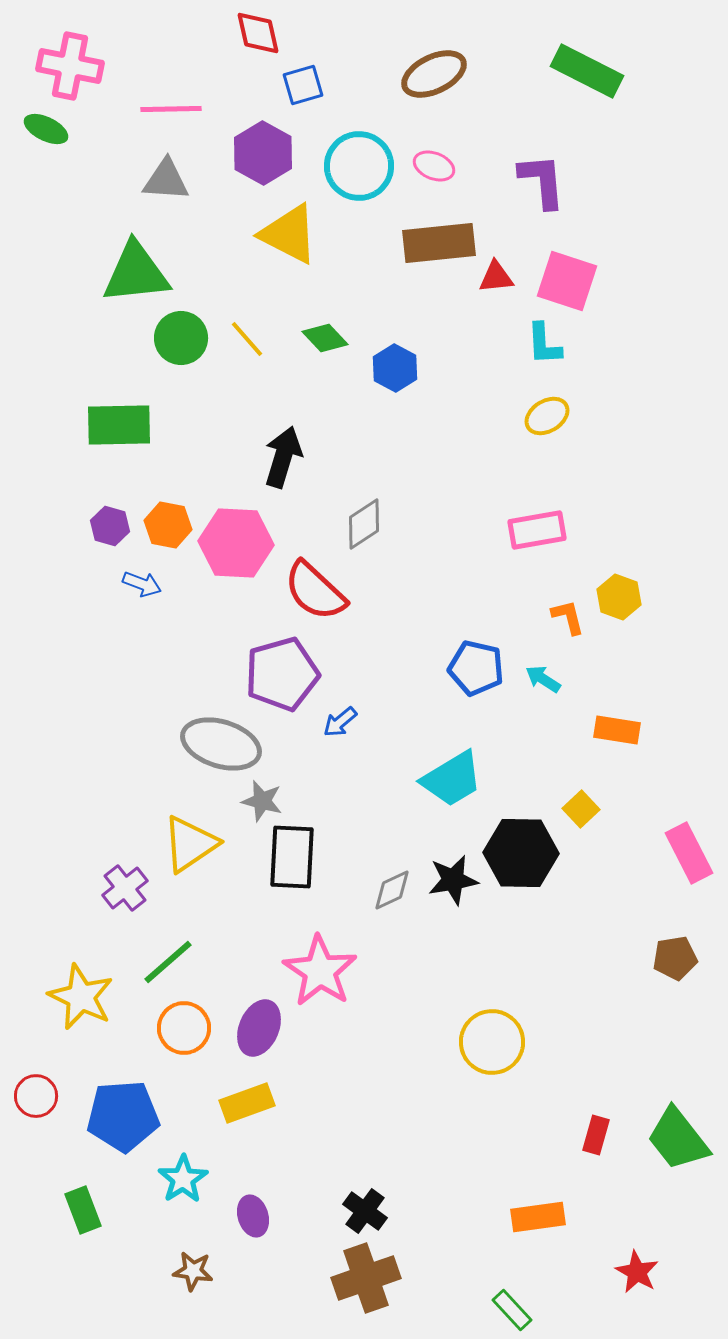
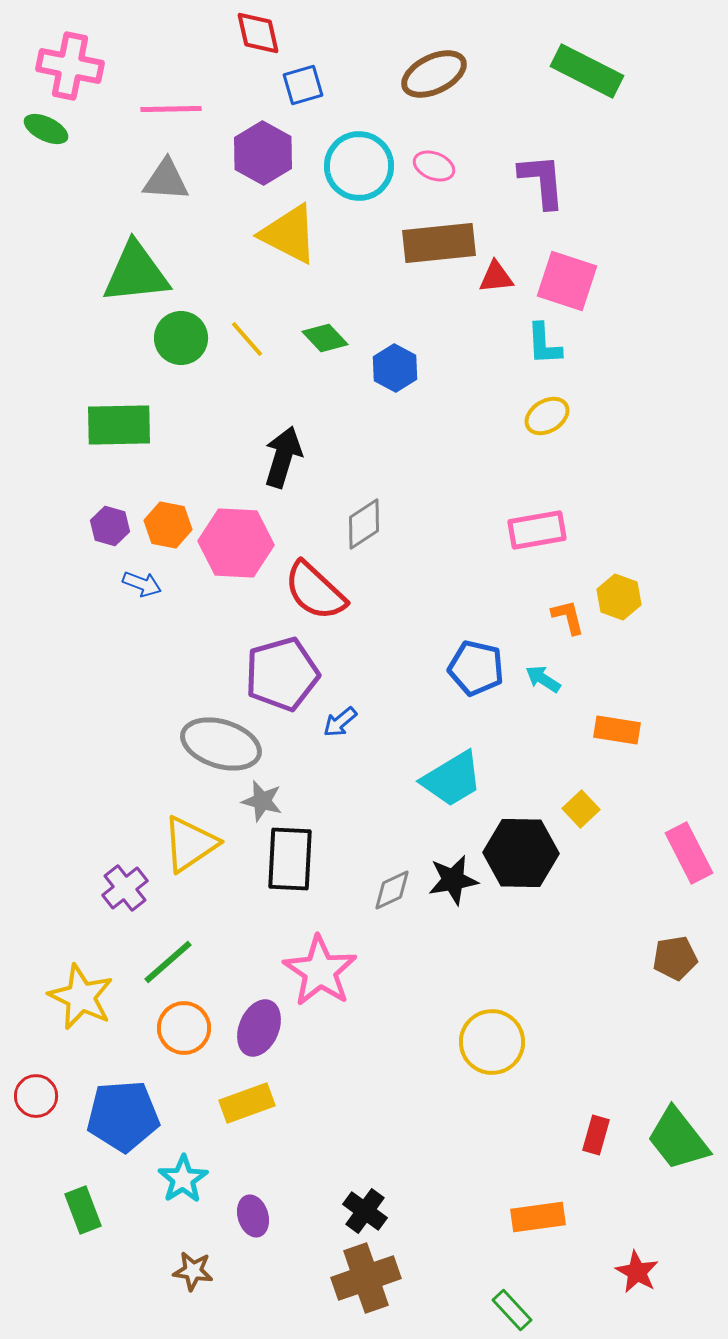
black rectangle at (292, 857): moved 2 px left, 2 px down
